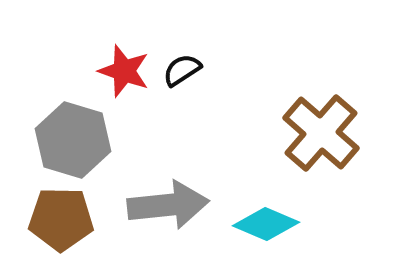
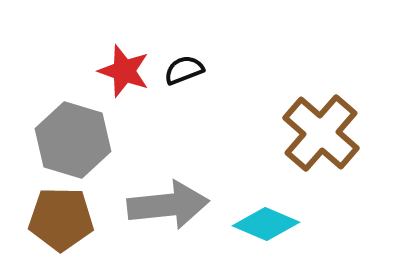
black semicircle: moved 2 px right; rotated 12 degrees clockwise
